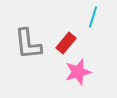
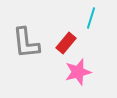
cyan line: moved 2 px left, 1 px down
gray L-shape: moved 2 px left, 1 px up
